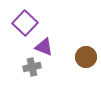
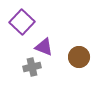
purple square: moved 3 px left, 1 px up
brown circle: moved 7 px left
